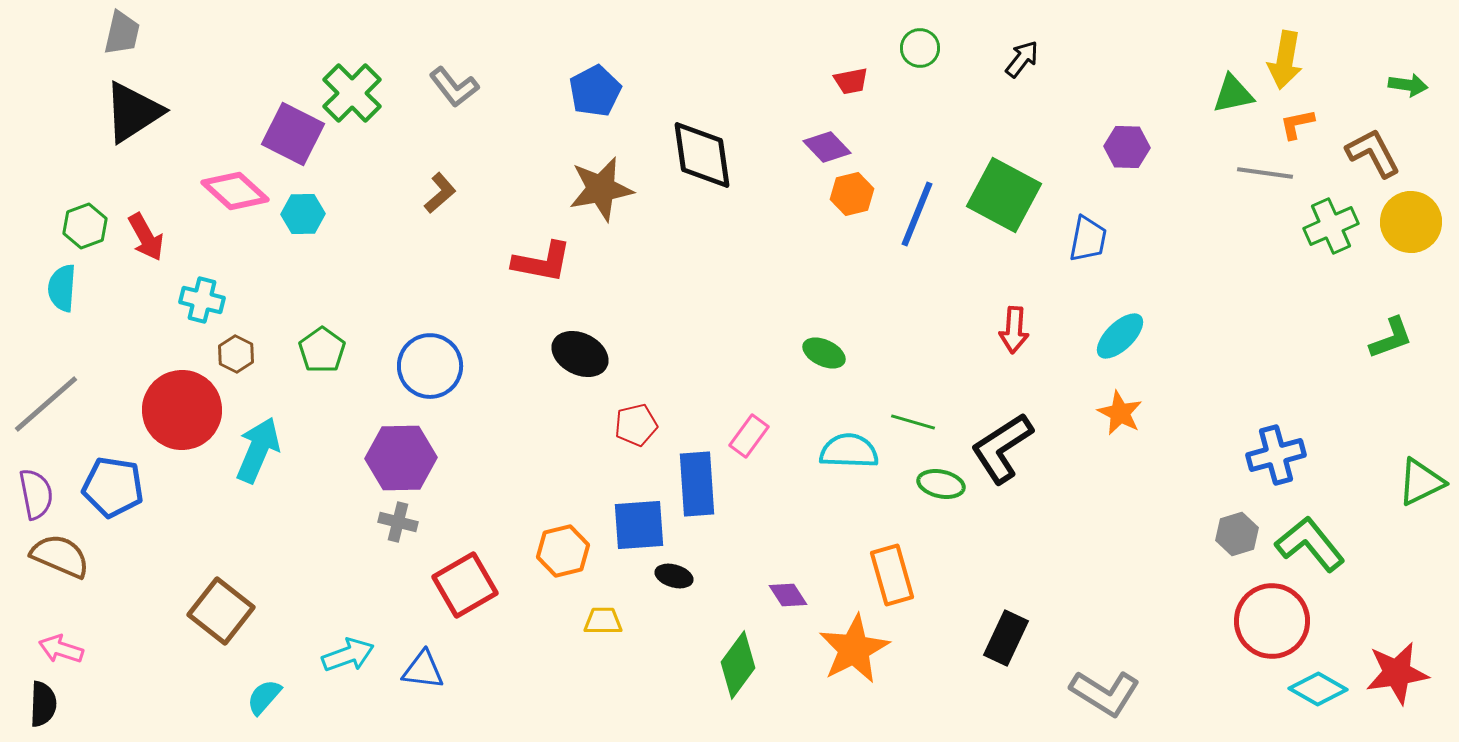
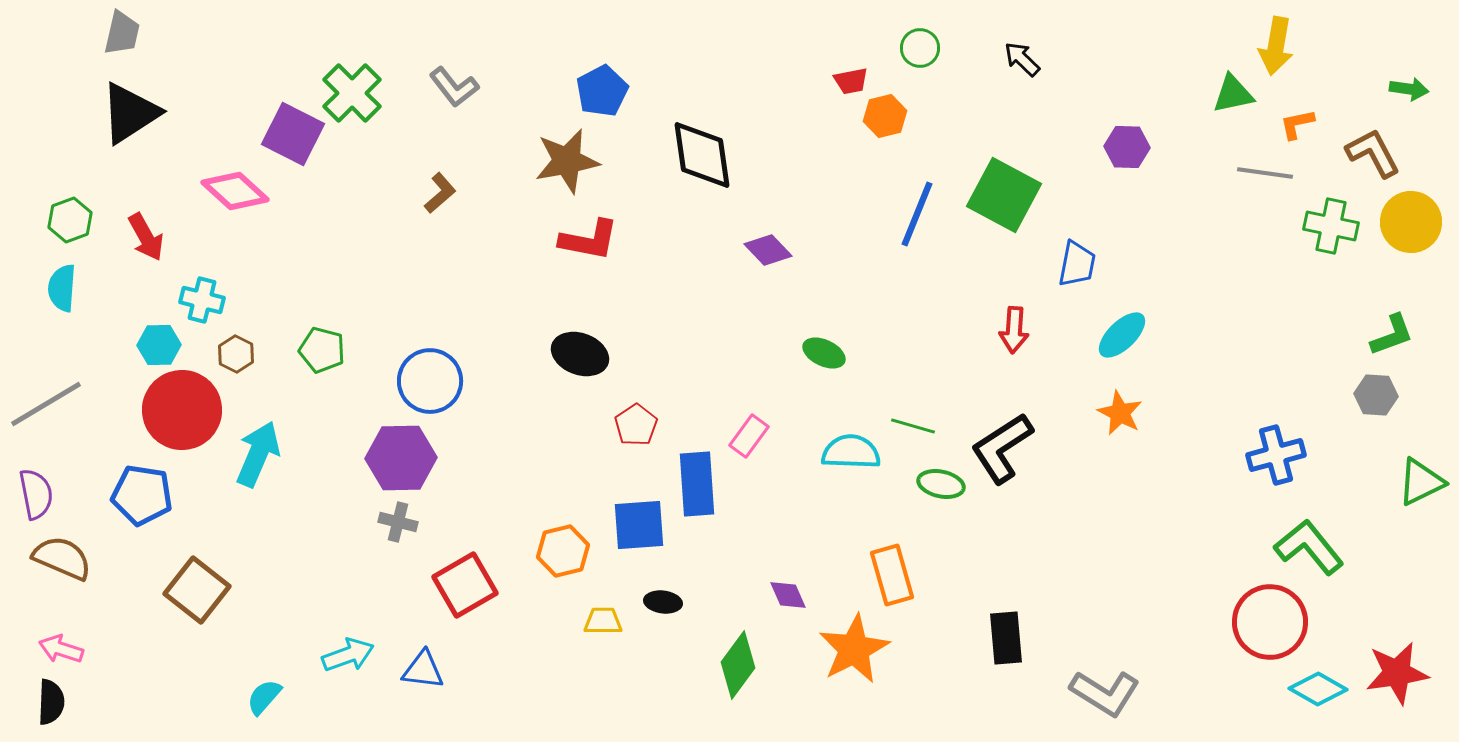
black arrow at (1022, 59): rotated 84 degrees counterclockwise
yellow arrow at (1285, 60): moved 9 px left, 14 px up
green arrow at (1408, 85): moved 1 px right, 4 px down
blue pentagon at (595, 91): moved 7 px right
black triangle at (133, 112): moved 3 px left, 1 px down
purple diamond at (827, 147): moved 59 px left, 103 px down
brown star at (601, 189): moved 34 px left, 28 px up
orange hexagon at (852, 194): moved 33 px right, 78 px up
cyan hexagon at (303, 214): moved 144 px left, 131 px down
green hexagon at (85, 226): moved 15 px left, 6 px up
green cross at (1331, 226): rotated 36 degrees clockwise
blue trapezoid at (1088, 239): moved 11 px left, 25 px down
red L-shape at (542, 262): moved 47 px right, 22 px up
cyan ellipse at (1120, 336): moved 2 px right, 1 px up
green L-shape at (1391, 338): moved 1 px right, 3 px up
green pentagon at (322, 350): rotated 21 degrees counterclockwise
black ellipse at (580, 354): rotated 6 degrees counterclockwise
blue circle at (430, 366): moved 15 px down
gray line at (46, 404): rotated 10 degrees clockwise
green line at (913, 422): moved 4 px down
red pentagon at (636, 425): rotated 21 degrees counterclockwise
cyan arrow at (258, 450): moved 4 px down
cyan semicircle at (849, 451): moved 2 px right, 1 px down
blue pentagon at (113, 487): moved 29 px right, 8 px down
gray hexagon at (1237, 534): moved 139 px right, 139 px up; rotated 21 degrees clockwise
green L-shape at (1310, 544): moved 1 px left, 3 px down
brown semicircle at (60, 556): moved 2 px right, 2 px down
black ellipse at (674, 576): moved 11 px left, 26 px down; rotated 9 degrees counterclockwise
purple diamond at (788, 595): rotated 9 degrees clockwise
brown square at (221, 611): moved 24 px left, 21 px up
red circle at (1272, 621): moved 2 px left, 1 px down
black rectangle at (1006, 638): rotated 30 degrees counterclockwise
black semicircle at (43, 704): moved 8 px right, 2 px up
